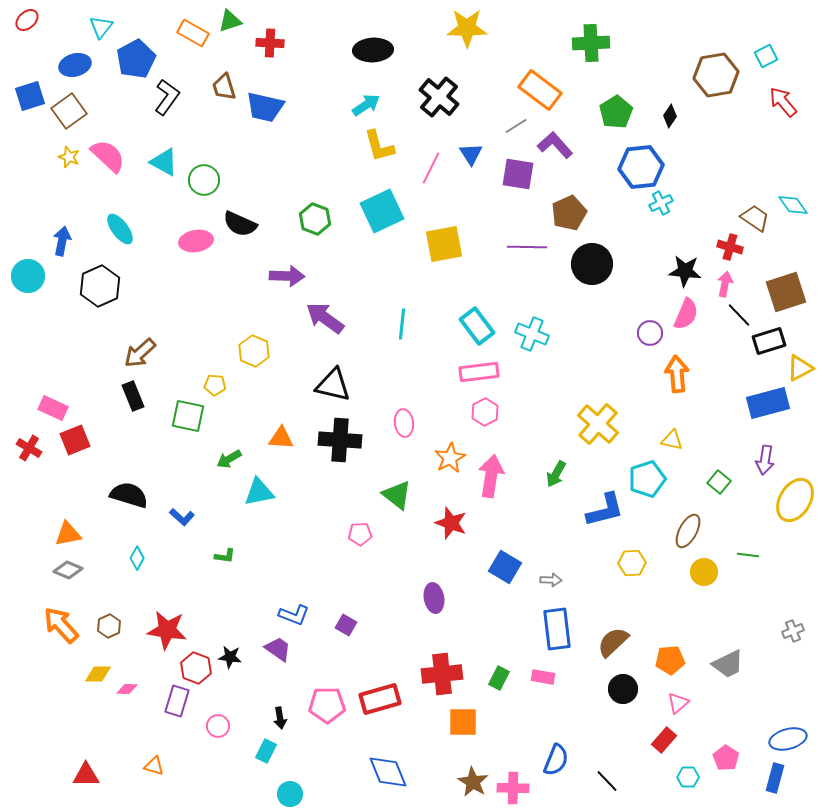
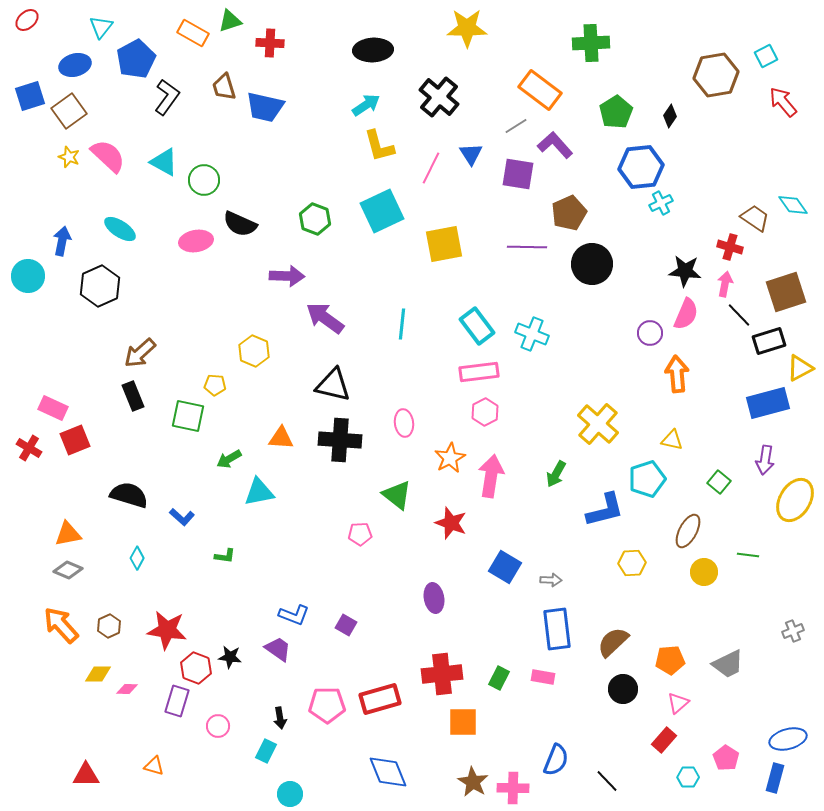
cyan ellipse at (120, 229): rotated 20 degrees counterclockwise
